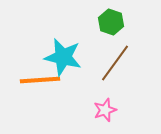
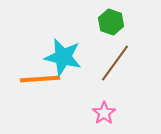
orange line: moved 1 px up
pink star: moved 1 px left, 3 px down; rotated 15 degrees counterclockwise
